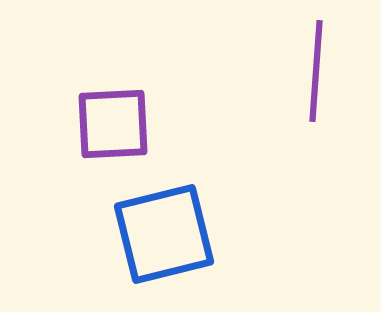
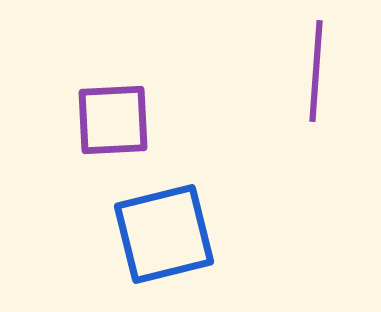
purple square: moved 4 px up
